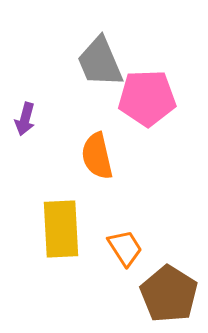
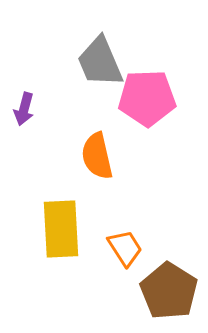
purple arrow: moved 1 px left, 10 px up
brown pentagon: moved 3 px up
